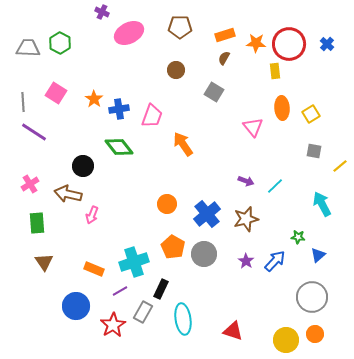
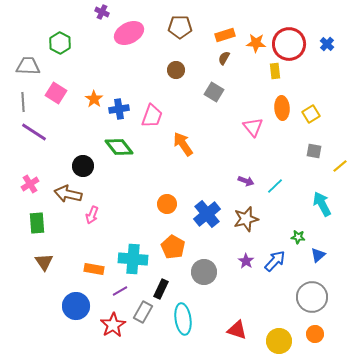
gray trapezoid at (28, 48): moved 18 px down
gray circle at (204, 254): moved 18 px down
cyan cross at (134, 262): moved 1 px left, 3 px up; rotated 24 degrees clockwise
orange rectangle at (94, 269): rotated 12 degrees counterclockwise
red triangle at (233, 331): moved 4 px right, 1 px up
yellow circle at (286, 340): moved 7 px left, 1 px down
